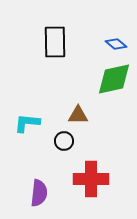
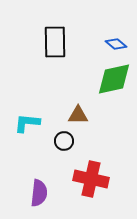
red cross: rotated 12 degrees clockwise
